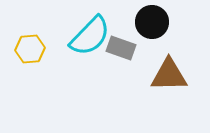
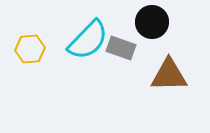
cyan semicircle: moved 2 px left, 4 px down
